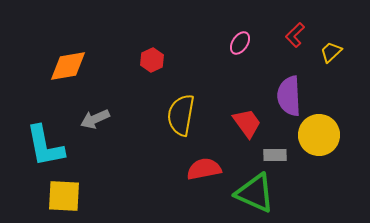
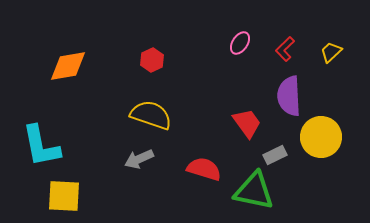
red L-shape: moved 10 px left, 14 px down
yellow semicircle: moved 30 px left; rotated 99 degrees clockwise
gray arrow: moved 44 px right, 40 px down
yellow circle: moved 2 px right, 2 px down
cyan L-shape: moved 4 px left
gray rectangle: rotated 25 degrees counterclockwise
red semicircle: rotated 28 degrees clockwise
green triangle: moved 1 px left, 2 px up; rotated 12 degrees counterclockwise
